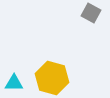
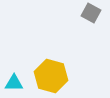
yellow hexagon: moved 1 px left, 2 px up
